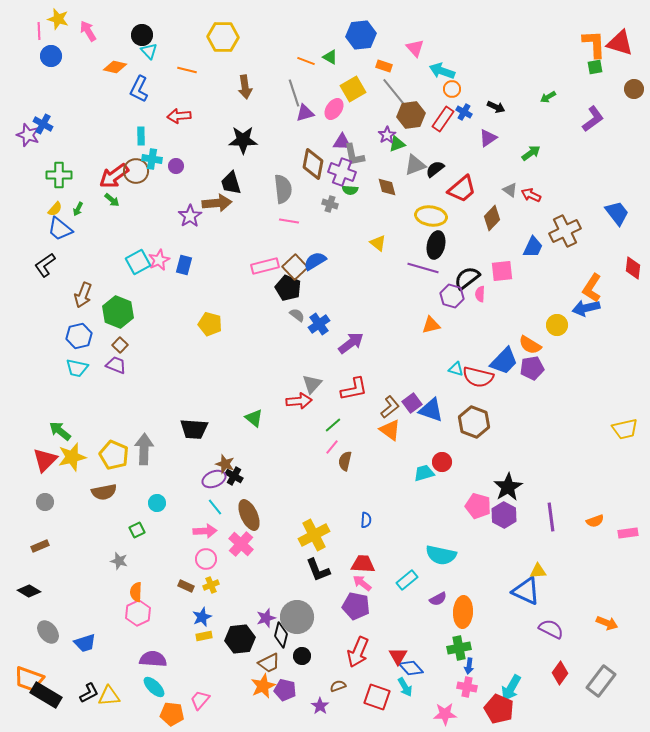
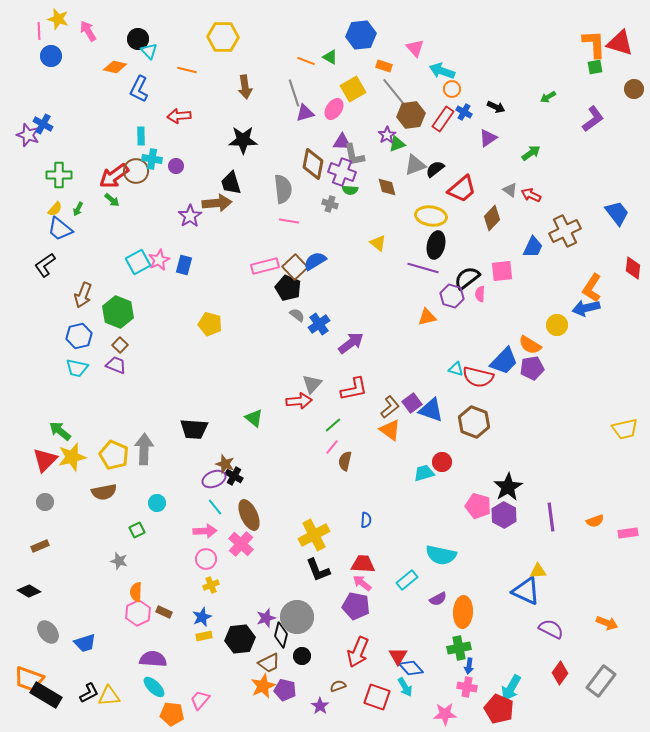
black circle at (142, 35): moved 4 px left, 4 px down
orange triangle at (431, 325): moved 4 px left, 8 px up
brown rectangle at (186, 586): moved 22 px left, 26 px down
